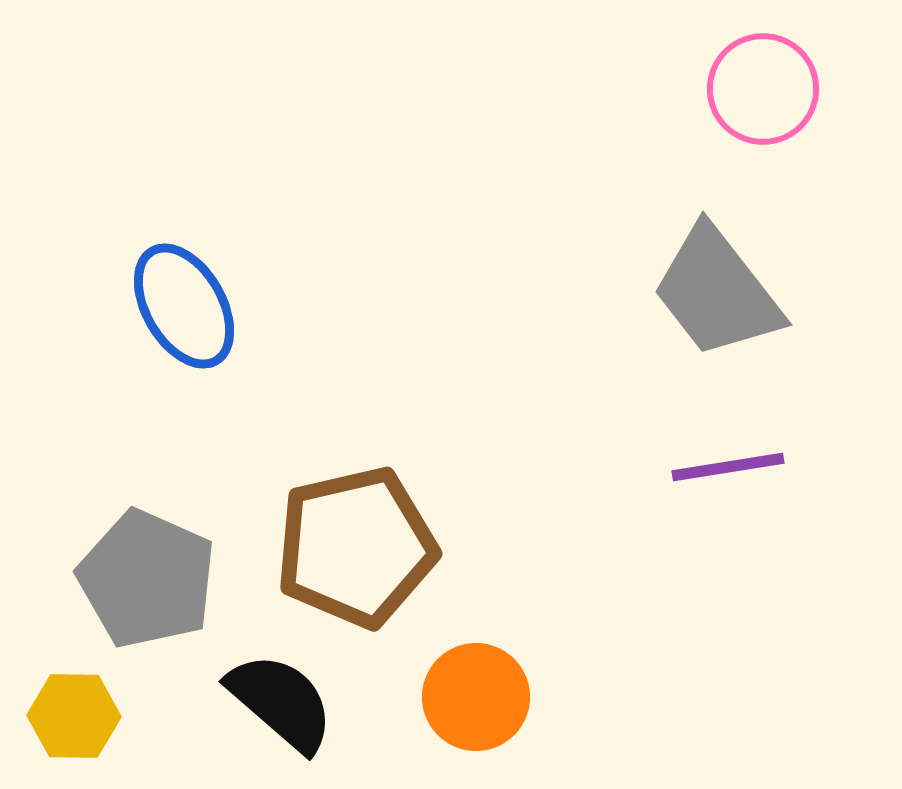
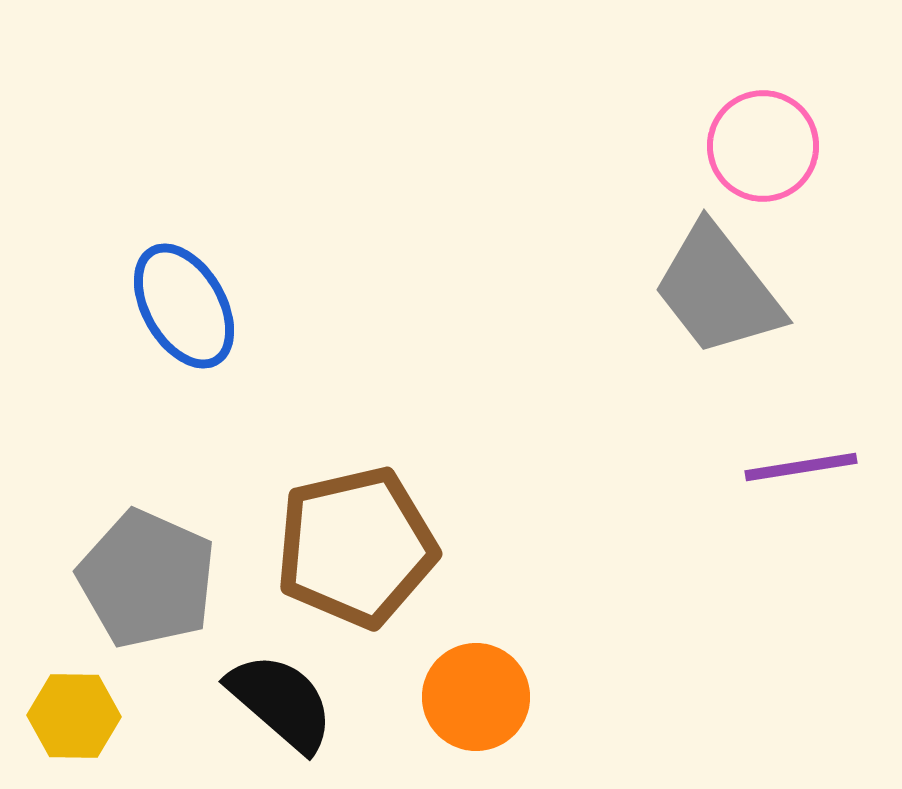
pink circle: moved 57 px down
gray trapezoid: moved 1 px right, 2 px up
purple line: moved 73 px right
